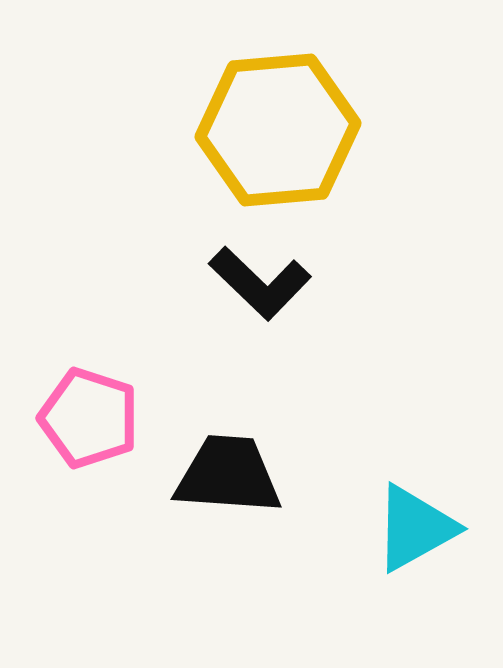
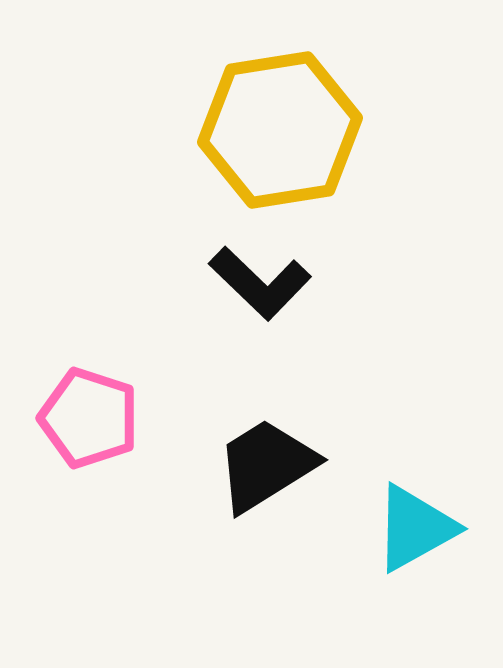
yellow hexagon: moved 2 px right; rotated 4 degrees counterclockwise
black trapezoid: moved 38 px right, 10 px up; rotated 36 degrees counterclockwise
